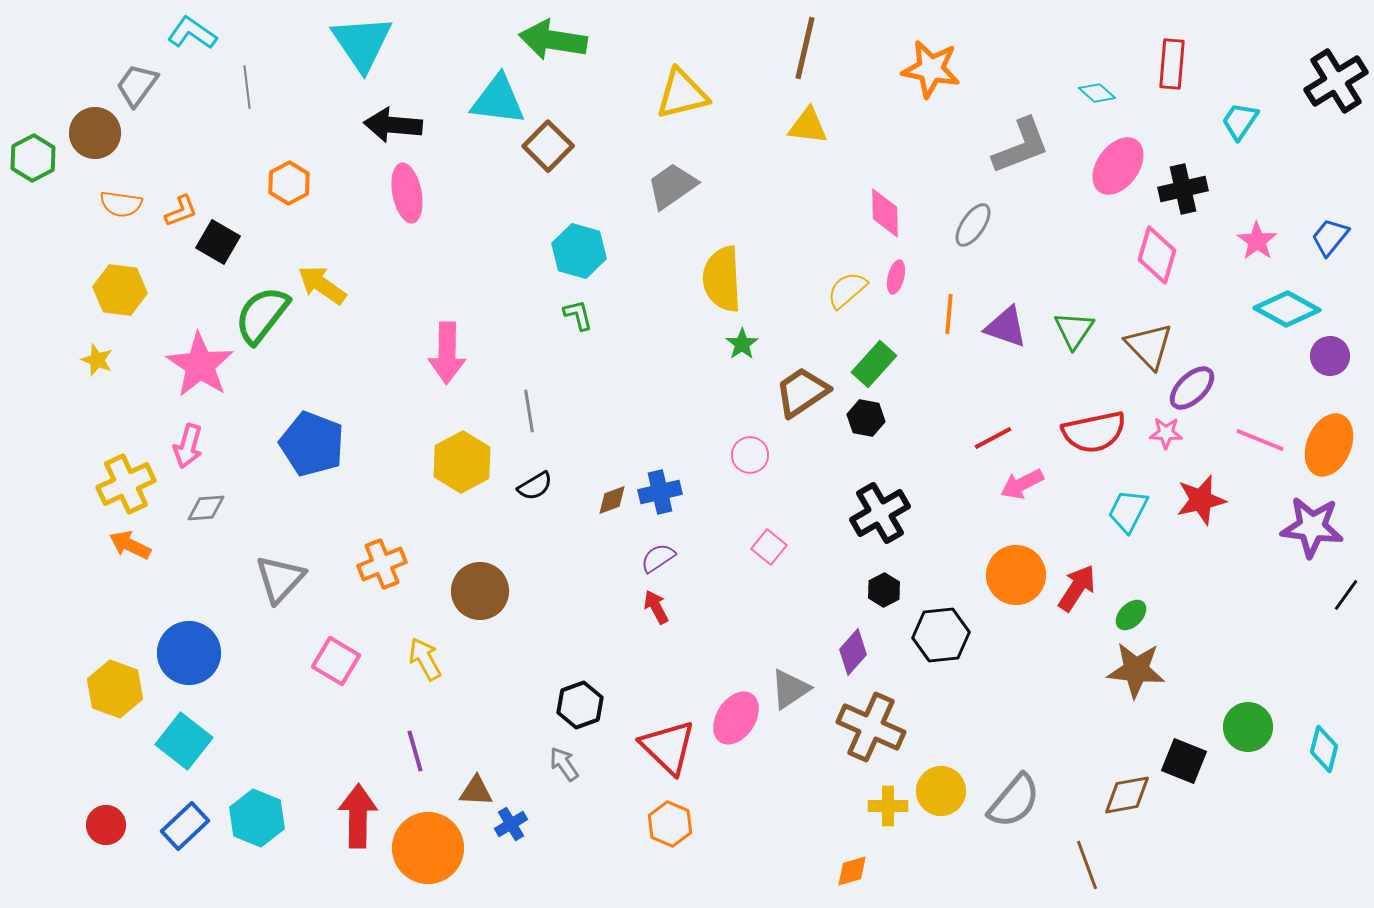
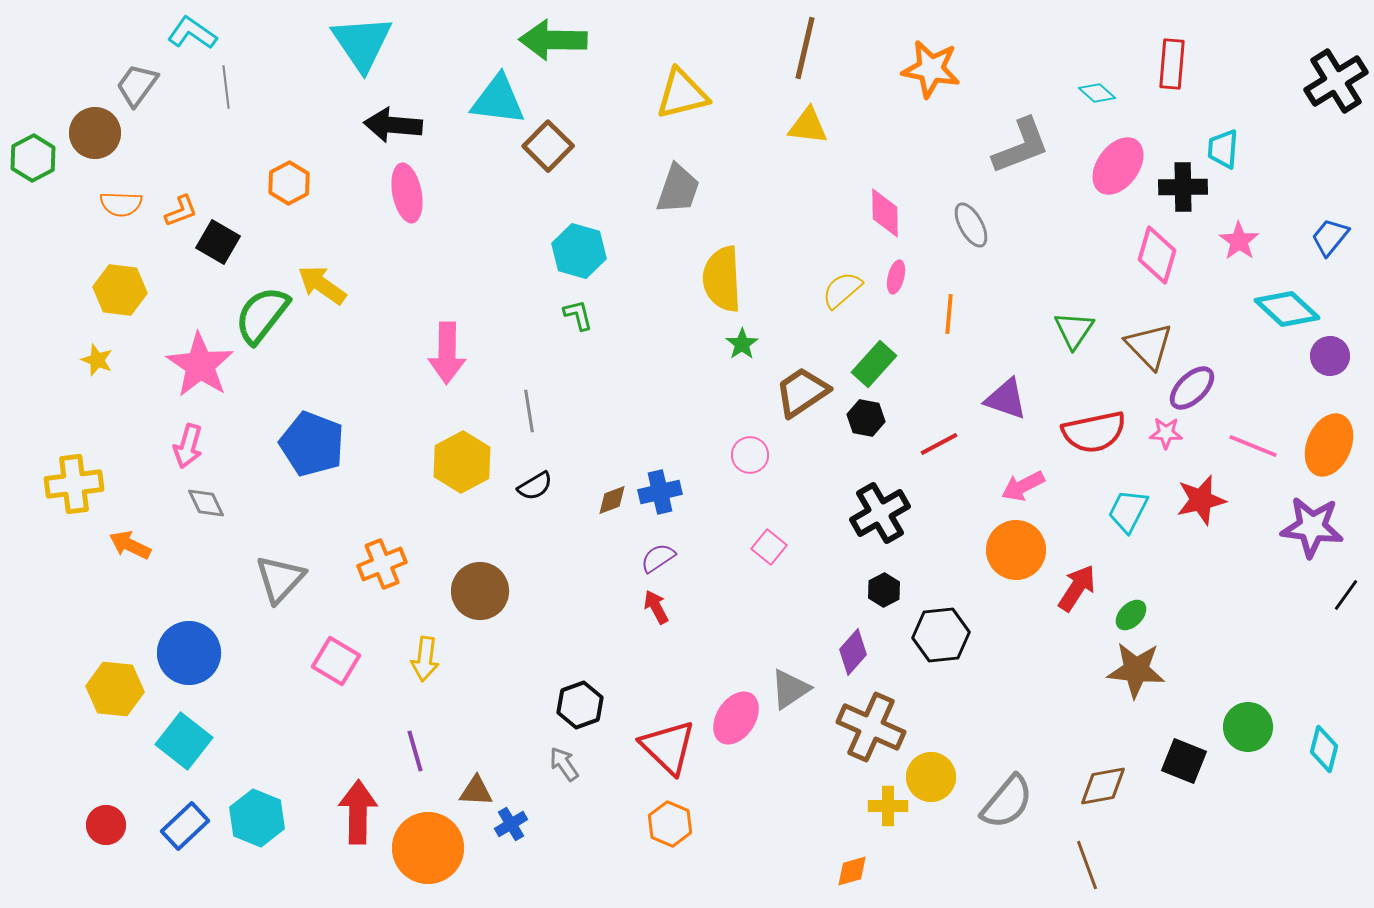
green arrow at (553, 40): rotated 8 degrees counterclockwise
gray line at (247, 87): moved 21 px left
cyan trapezoid at (1240, 121): moved 17 px left, 28 px down; rotated 30 degrees counterclockwise
gray trapezoid at (672, 186): moved 6 px right, 3 px down; rotated 144 degrees clockwise
black cross at (1183, 189): moved 2 px up; rotated 12 degrees clockwise
orange semicircle at (121, 204): rotated 6 degrees counterclockwise
gray ellipse at (973, 225): moved 2 px left; rotated 63 degrees counterclockwise
pink star at (1257, 241): moved 18 px left
yellow semicircle at (847, 290): moved 5 px left
cyan diamond at (1287, 309): rotated 14 degrees clockwise
purple triangle at (1006, 327): moved 72 px down
red line at (993, 438): moved 54 px left, 6 px down
pink line at (1260, 440): moved 7 px left, 6 px down
yellow cross at (126, 484): moved 52 px left; rotated 18 degrees clockwise
pink arrow at (1022, 484): moved 1 px right, 2 px down
gray diamond at (206, 508): moved 5 px up; rotated 69 degrees clockwise
orange circle at (1016, 575): moved 25 px up
yellow arrow at (425, 659): rotated 144 degrees counterclockwise
yellow hexagon at (115, 689): rotated 14 degrees counterclockwise
yellow circle at (941, 791): moved 10 px left, 14 px up
brown diamond at (1127, 795): moved 24 px left, 9 px up
gray semicircle at (1014, 801): moved 7 px left, 1 px down
red arrow at (358, 816): moved 4 px up
